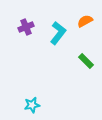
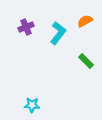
cyan star: rotated 14 degrees clockwise
